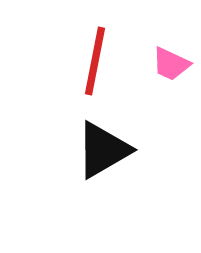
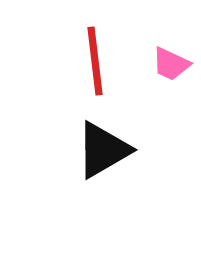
red line: rotated 18 degrees counterclockwise
